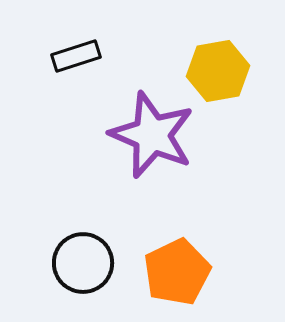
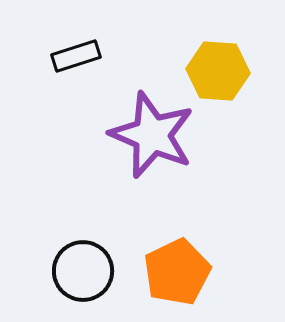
yellow hexagon: rotated 14 degrees clockwise
black circle: moved 8 px down
